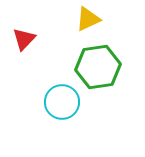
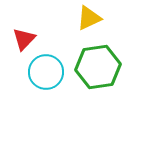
yellow triangle: moved 1 px right, 1 px up
cyan circle: moved 16 px left, 30 px up
